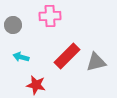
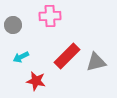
cyan arrow: rotated 42 degrees counterclockwise
red star: moved 4 px up
